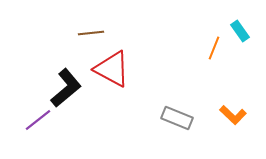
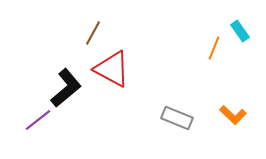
brown line: moved 2 px right; rotated 55 degrees counterclockwise
